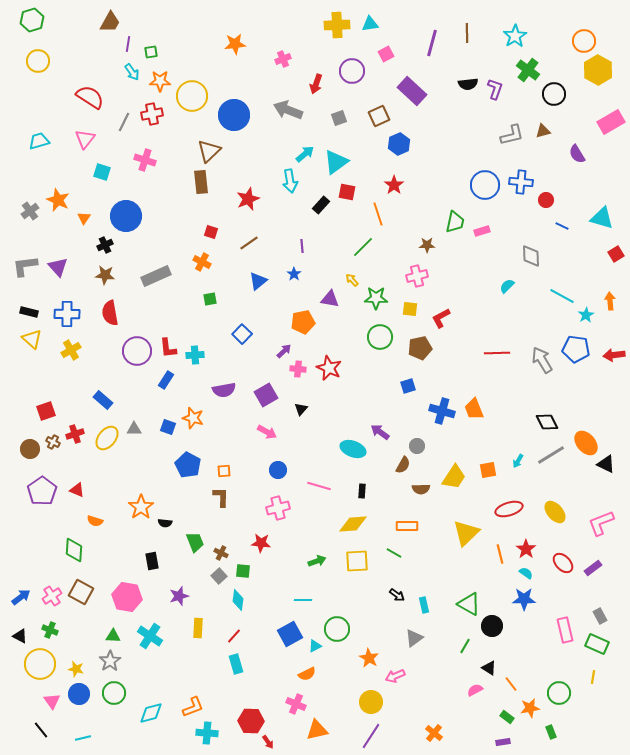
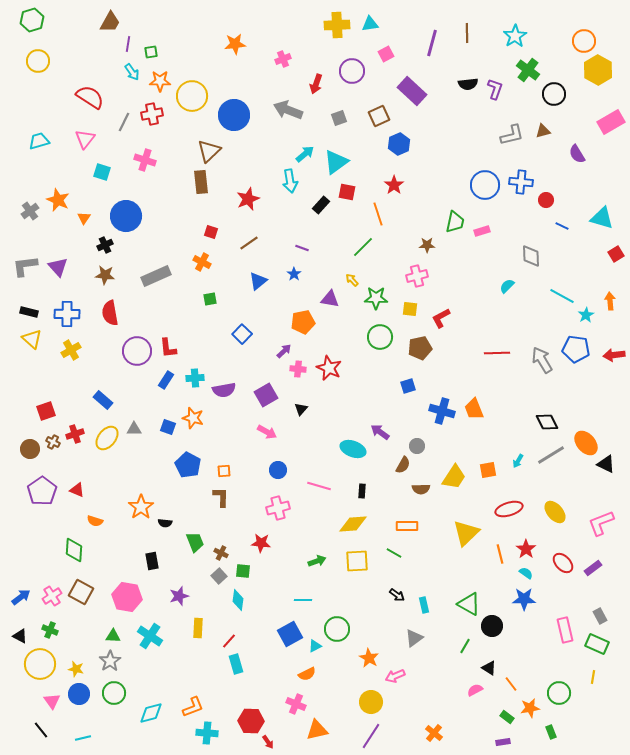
purple line at (302, 246): moved 2 px down; rotated 64 degrees counterclockwise
cyan cross at (195, 355): moved 23 px down
red line at (234, 636): moved 5 px left, 5 px down
